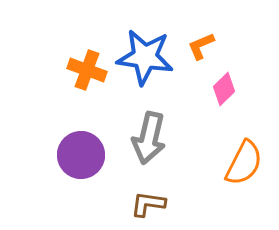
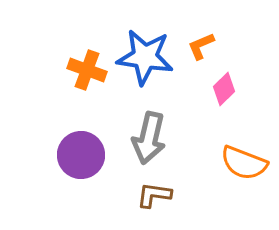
orange semicircle: rotated 84 degrees clockwise
brown L-shape: moved 6 px right, 9 px up
